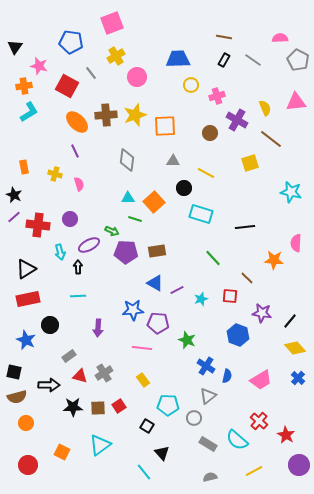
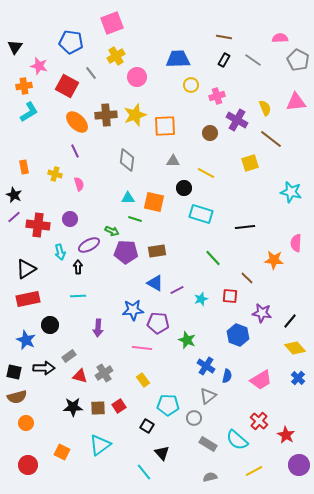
orange square at (154, 202): rotated 35 degrees counterclockwise
black arrow at (49, 385): moved 5 px left, 17 px up
